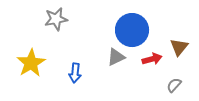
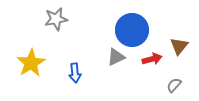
brown triangle: moved 1 px up
blue arrow: rotated 12 degrees counterclockwise
